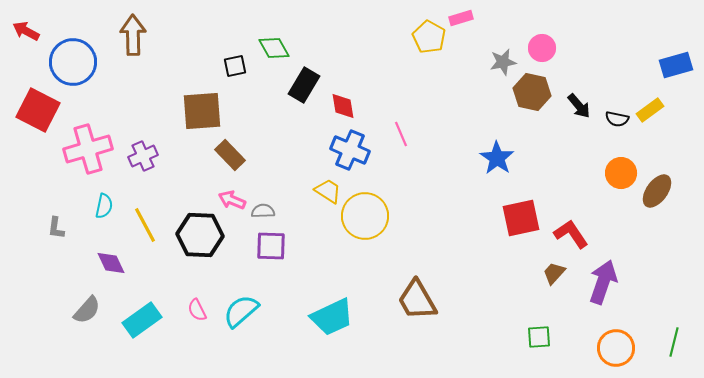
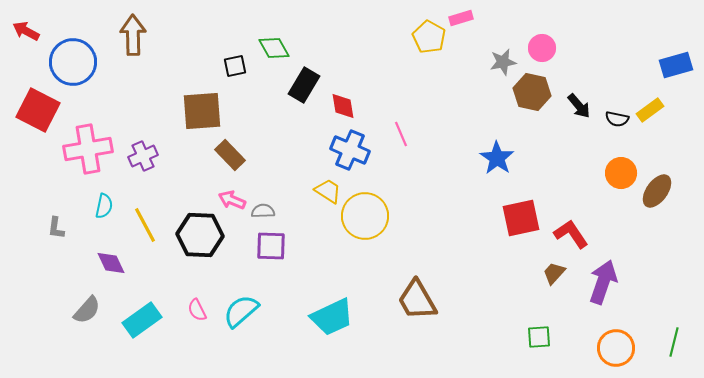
pink cross at (88, 149): rotated 6 degrees clockwise
